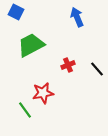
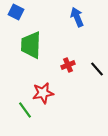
green trapezoid: rotated 60 degrees counterclockwise
